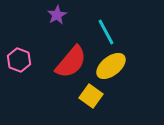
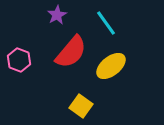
cyan line: moved 9 px up; rotated 8 degrees counterclockwise
red semicircle: moved 10 px up
yellow square: moved 10 px left, 10 px down
